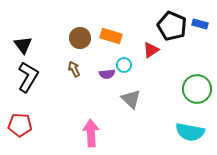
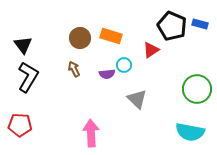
gray triangle: moved 6 px right
